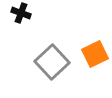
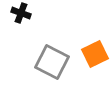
gray square: rotated 20 degrees counterclockwise
